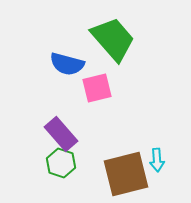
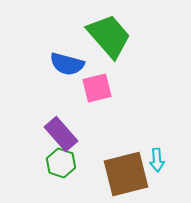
green trapezoid: moved 4 px left, 3 px up
